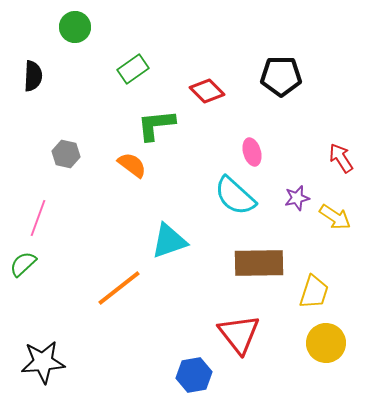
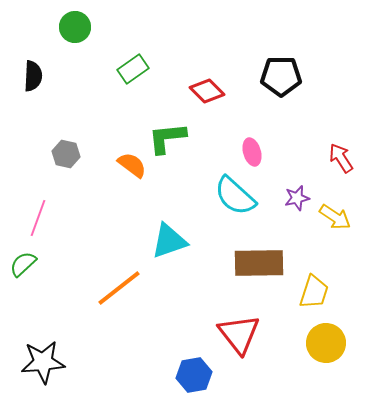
green L-shape: moved 11 px right, 13 px down
